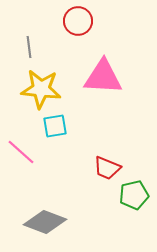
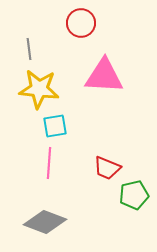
red circle: moved 3 px right, 2 px down
gray line: moved 2 px down
pink triangle: moved 1 px right, 1 px up
yellow star: moved 2 px left
pink line: moved 28 px right, 11 px down; rotated 52 degrees clockwise
